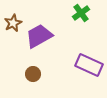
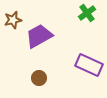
green cross: moved 6 px right
brown star: moved 3 px up; rotated 12 degrees clockwise
brown circle: moved 6 px right, 4 px down
